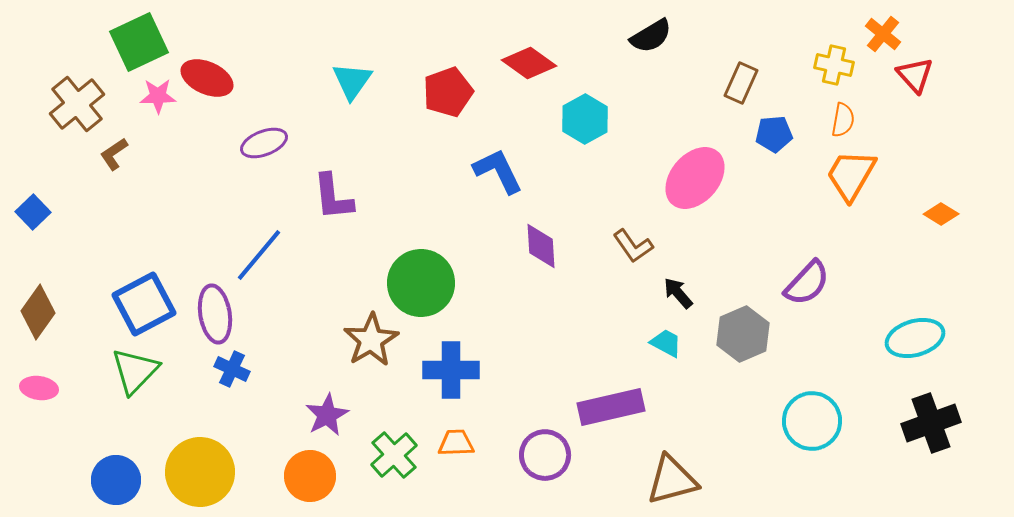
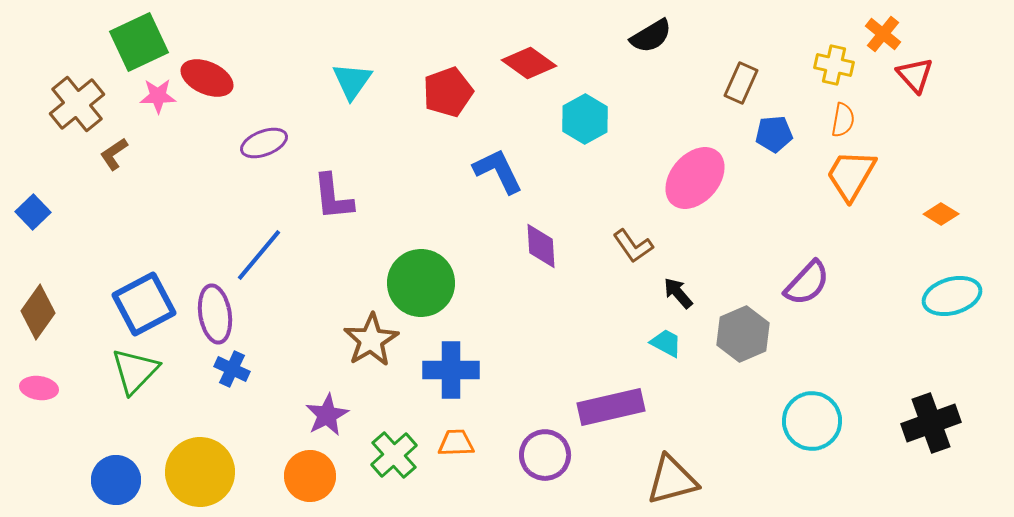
cyan ellipse at (915, 338): moved 37 px right, 42 px up
